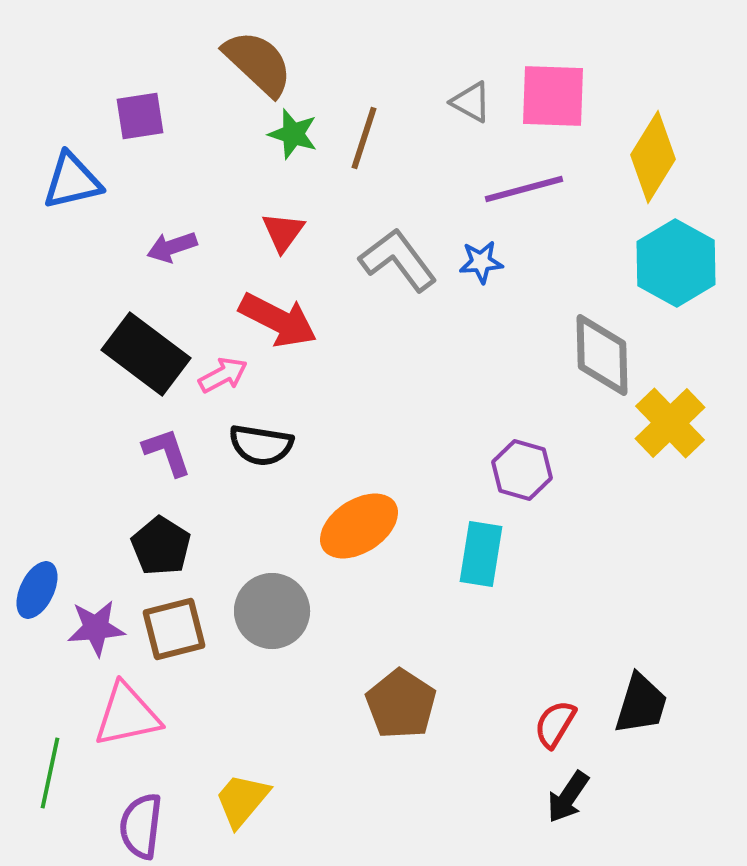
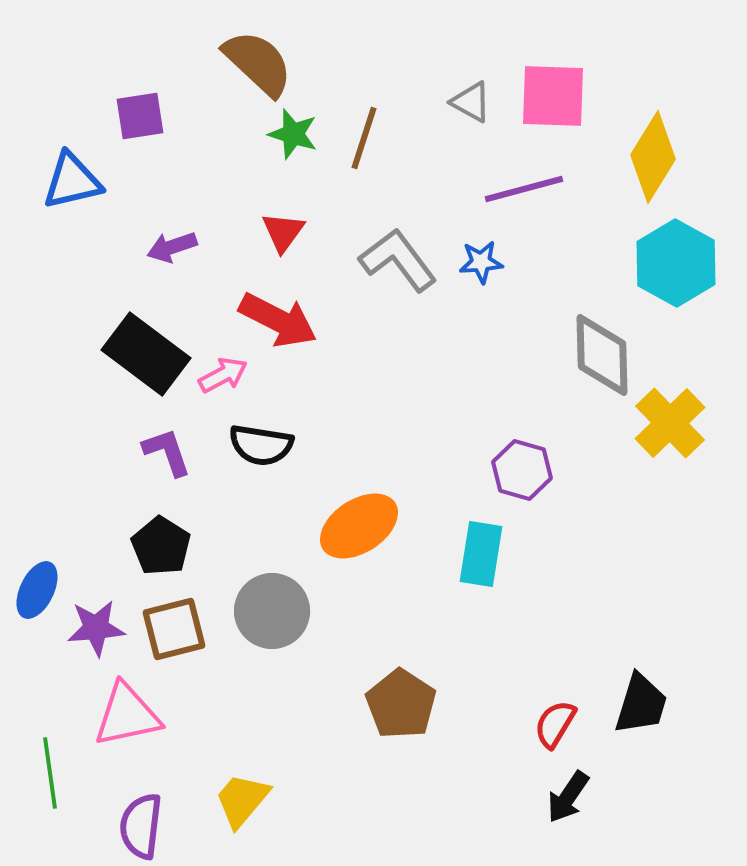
green line: rotated 20 degrees counterclockwise
